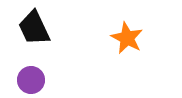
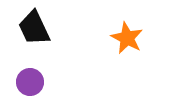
purple circle: moved 1 px left, 2 px down
